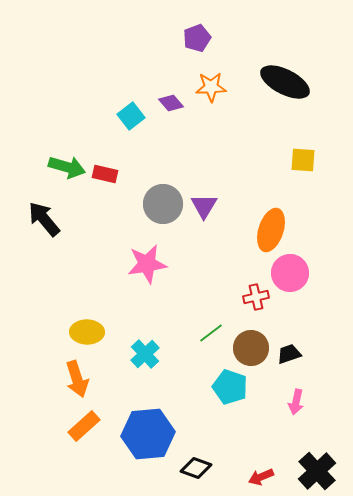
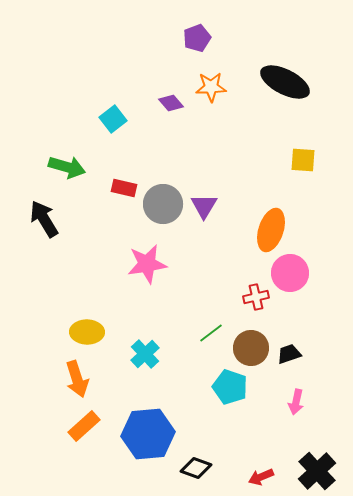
cyan square: moved 18 px left, 3 px down
red rectangle: moved 19 px right, 14 px down
black arrow: rotated 9 degrees clockwise
